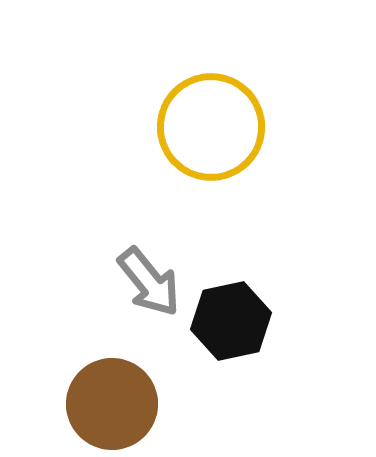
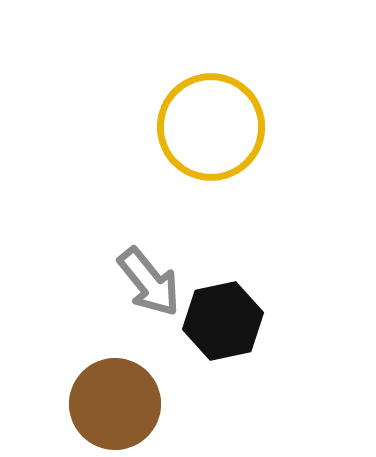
black hexagon: moved 8 px left
brown circle: moved 3 px right
